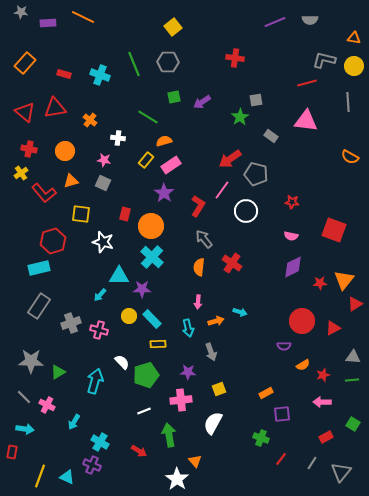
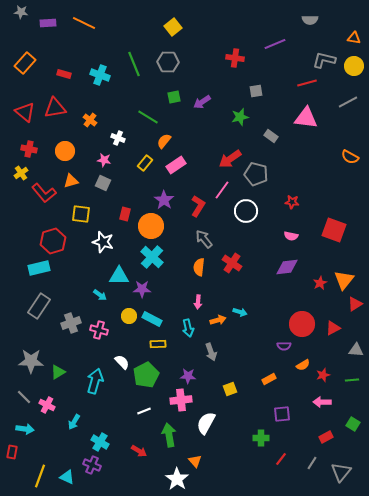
orange line at (83, 17): moved 1 px right, 6 px down
purple line at (275, 22): moved 22 px down
gray square at (256, 100): moved 9 px up
gray line at (348, 102): rotated 66 degrees clockwise
green star at (240, 117): rotated 18 degrees clockwise
pink triangle at (306, 121): moved 3 px up
white cross at (118, 138): rotated 16 degrees clockwise
orange semicircle at (164, 141): rotated 35 degrees counterclockwise
yellow rectangle at (146, 160): moved 1 px left, 3 px down
pink rectangle at (171, 165): moved 5 px right
purple star at (164, 193): moved 7 px down
purple diamond at (293, 267): moved 6 px left; rotated 20 degrees clockwise
red star at (320, 283): rotated 24 degrees counterclockwise
cyan arrow at (100, 295): rotated 96 degrees counterclockwise
cyan rectangle at (152, 319): rotated 18 degrees counterclockwise
orange arrow at (216, 321): moved 2 px right, 1 px up
red circle at (302, 321): moved 3 px down
gray triangle at (353, 357): moved 3 px right, 7 px up
purple star at (188, 372): moved 4 px down
green pentagon at (146, 375): rotated 10 degrees counterclockwise
yellow square at (219, 389): moved 11 px right
orange rectangle at (266, 393): moved 3 px right, 14 px up
white semicircle at (213, 423): moved 7 px left
green cross at (261, 438): rotated 21 degrees counterclockwise
